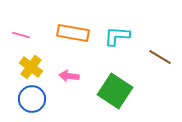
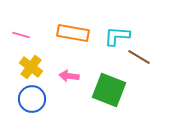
brown line: moved 21 px left
green square: moved 6 px left, 1 px up; rotated 12 degrees counterclockwise
